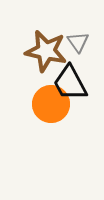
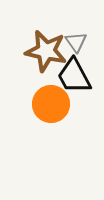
gray triangle: moved 2 px left
black trapezoid: moved 4 px right, 7 px up
